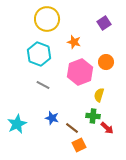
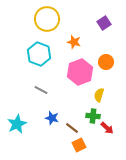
gray line: moved 2 px left, 5 px down
